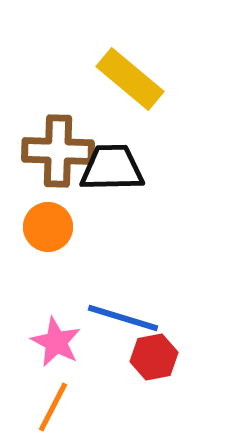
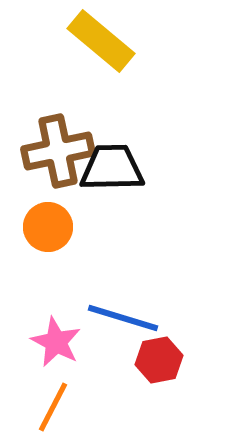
yellow rectangle: moved 29 px left, 38 px up
brown cross: rotated 14 degrees counterclockwise
red hexagon: moved 5 px right, 3 px down
